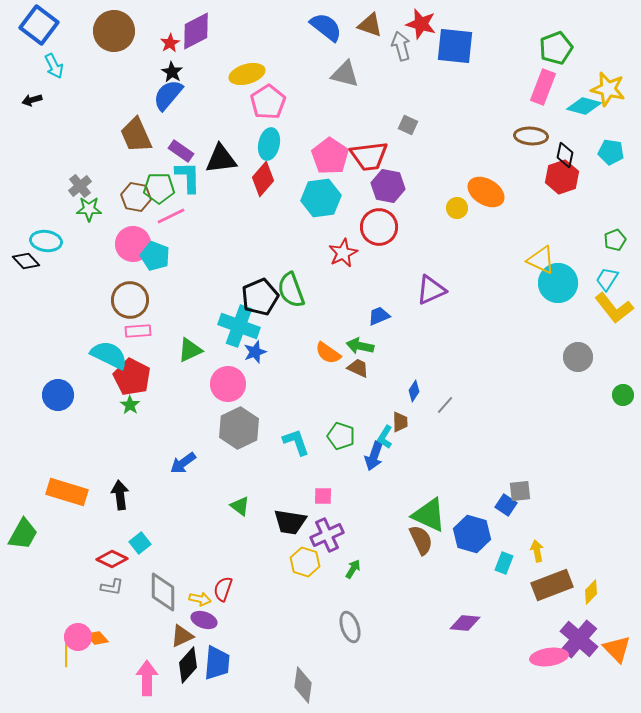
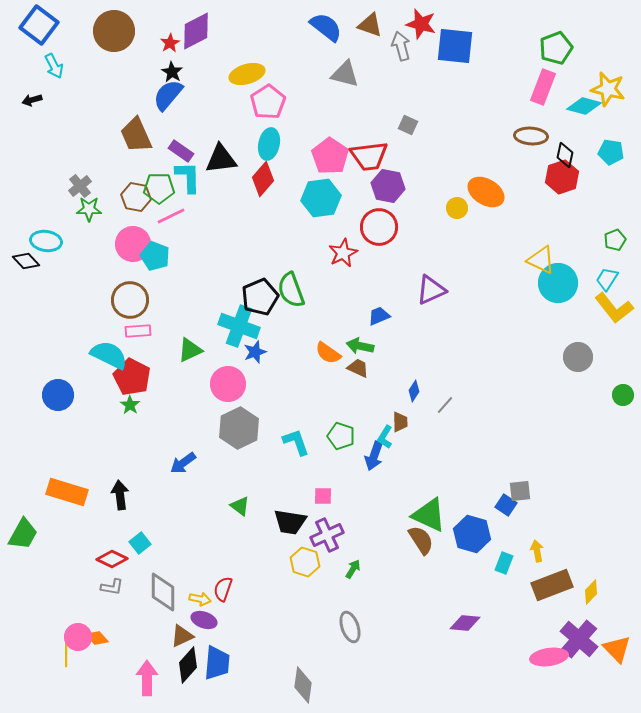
brown semicircle at (421, 540): rotated 8 degrees counterclockwise
